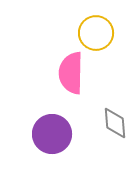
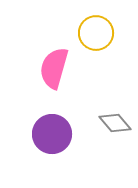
pink semicircle: moved 17 px left, 5 px up; rotated 15 degrees clockwise
gray diamond: rotated 36 degrees counterclockwise
